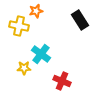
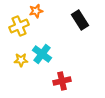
yellow cross: rotated 36 degrees counterclockwise
cyan cross: moved 1 px right
yellow star: moved 3 px left, 8 px up
red cross: rotated 36 degrees counterclockwise
